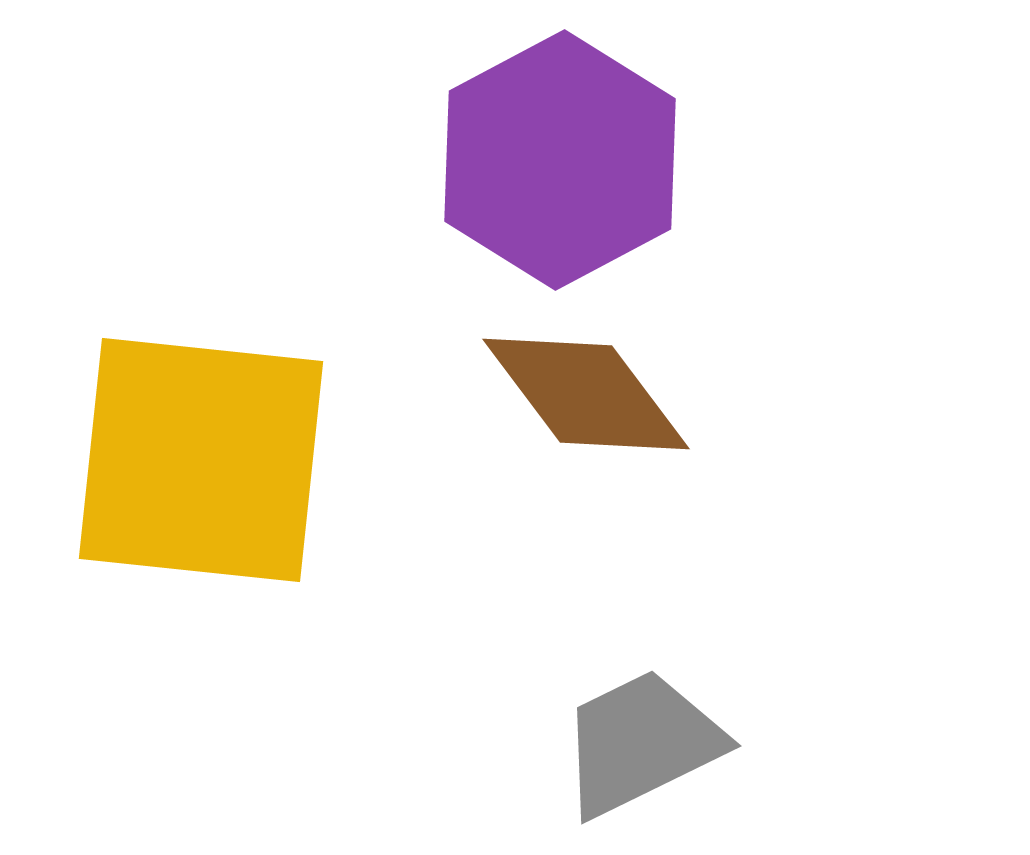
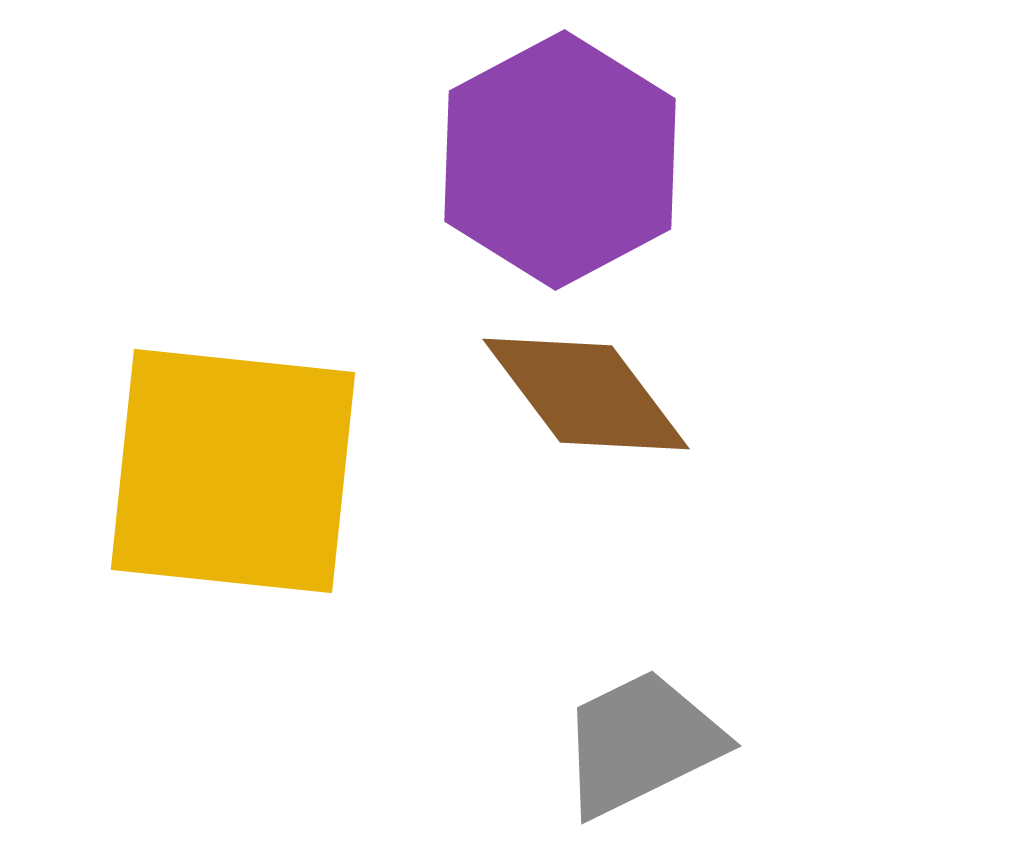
yellow square: moved 32 px right, 11 px down
